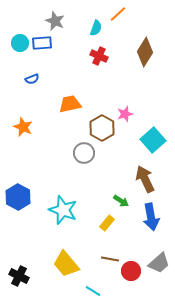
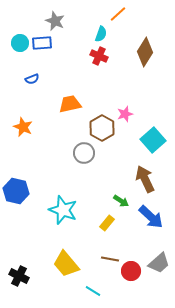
cyan semicircle: moved 5 px right, 6 px down
blue hexagon: moved 2 px left, 6 px up; rotated 15 degrees counterclockwise
blue arrow: rotated 36 degrees counterclockwise
